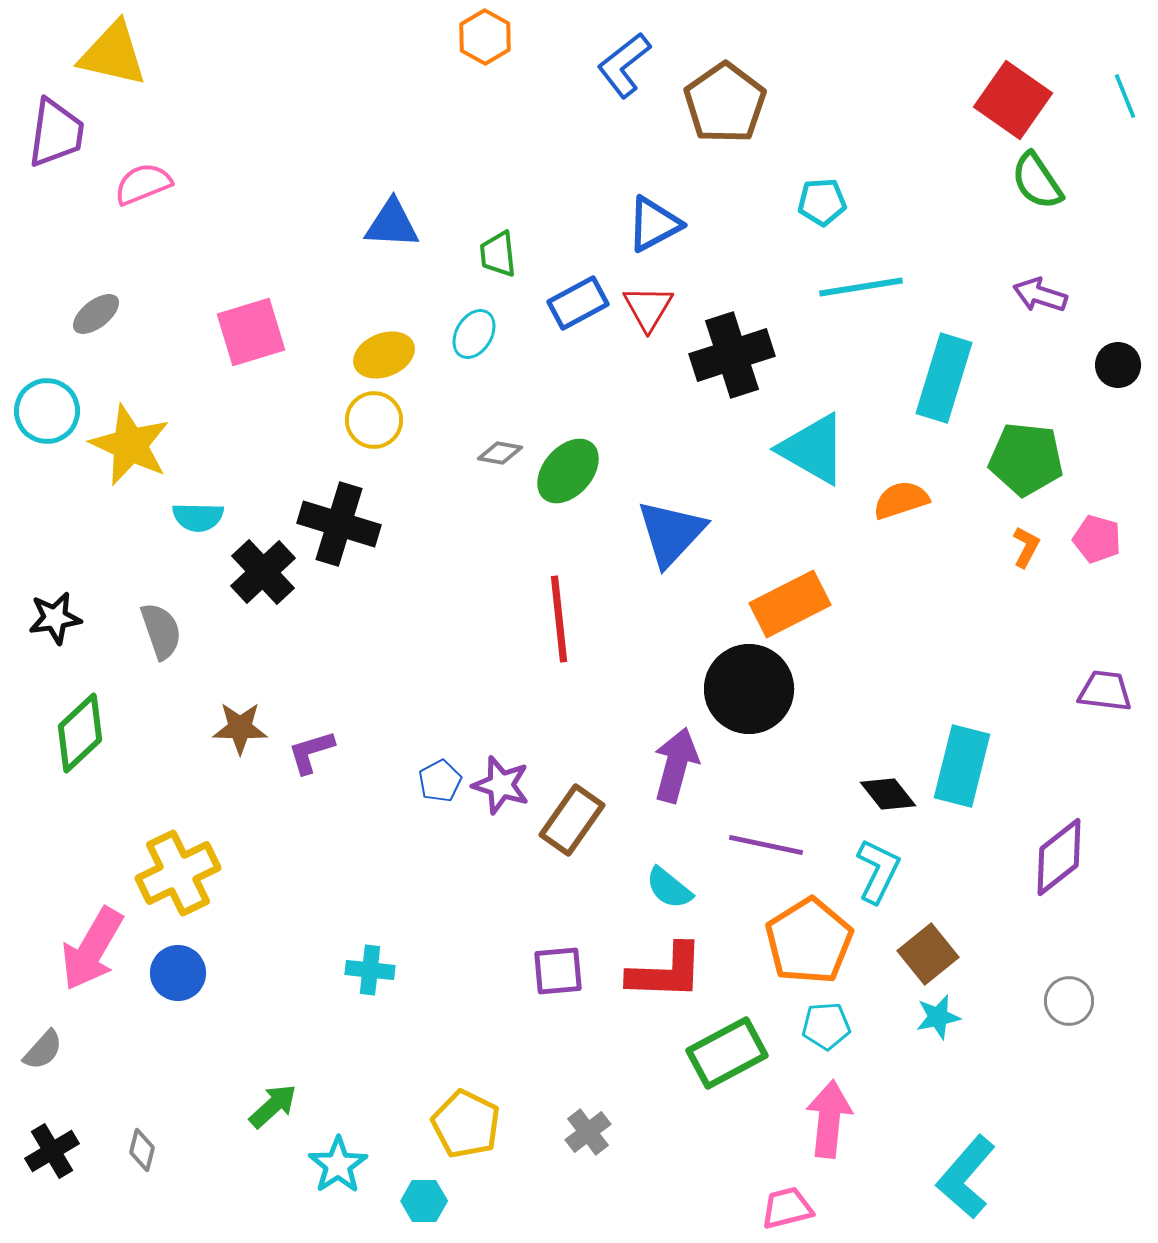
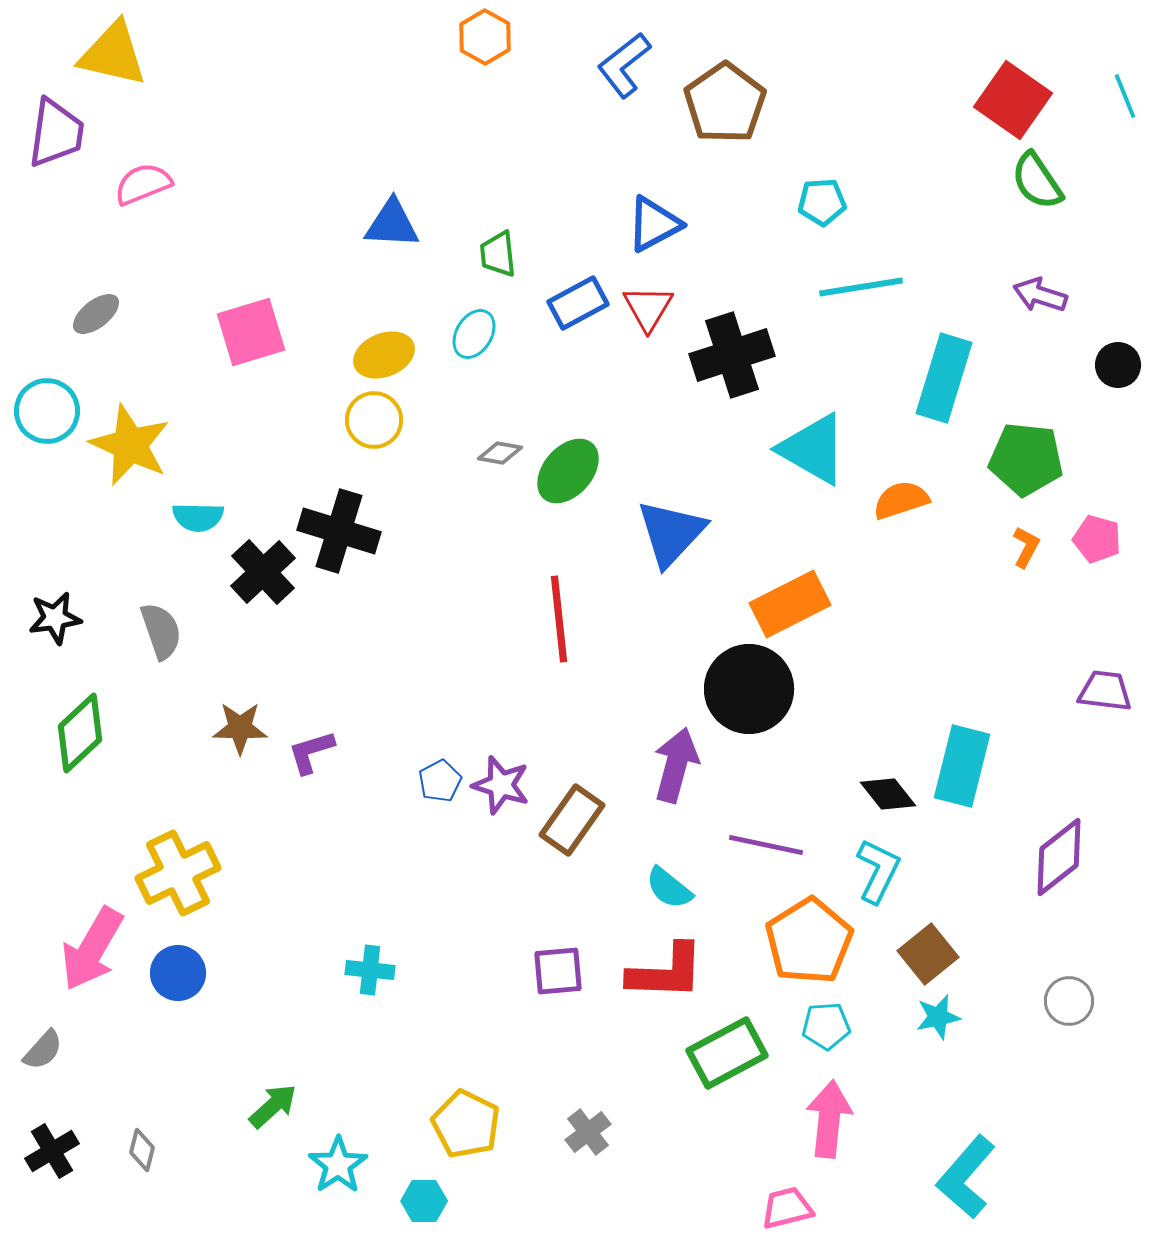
black cross at (339, 524): moved 7 px down
